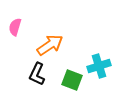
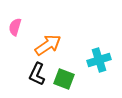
orange arrow: moved 2 px left
cyan cross: moved 6 px up
green square: moved 8 px left, 1 px up
